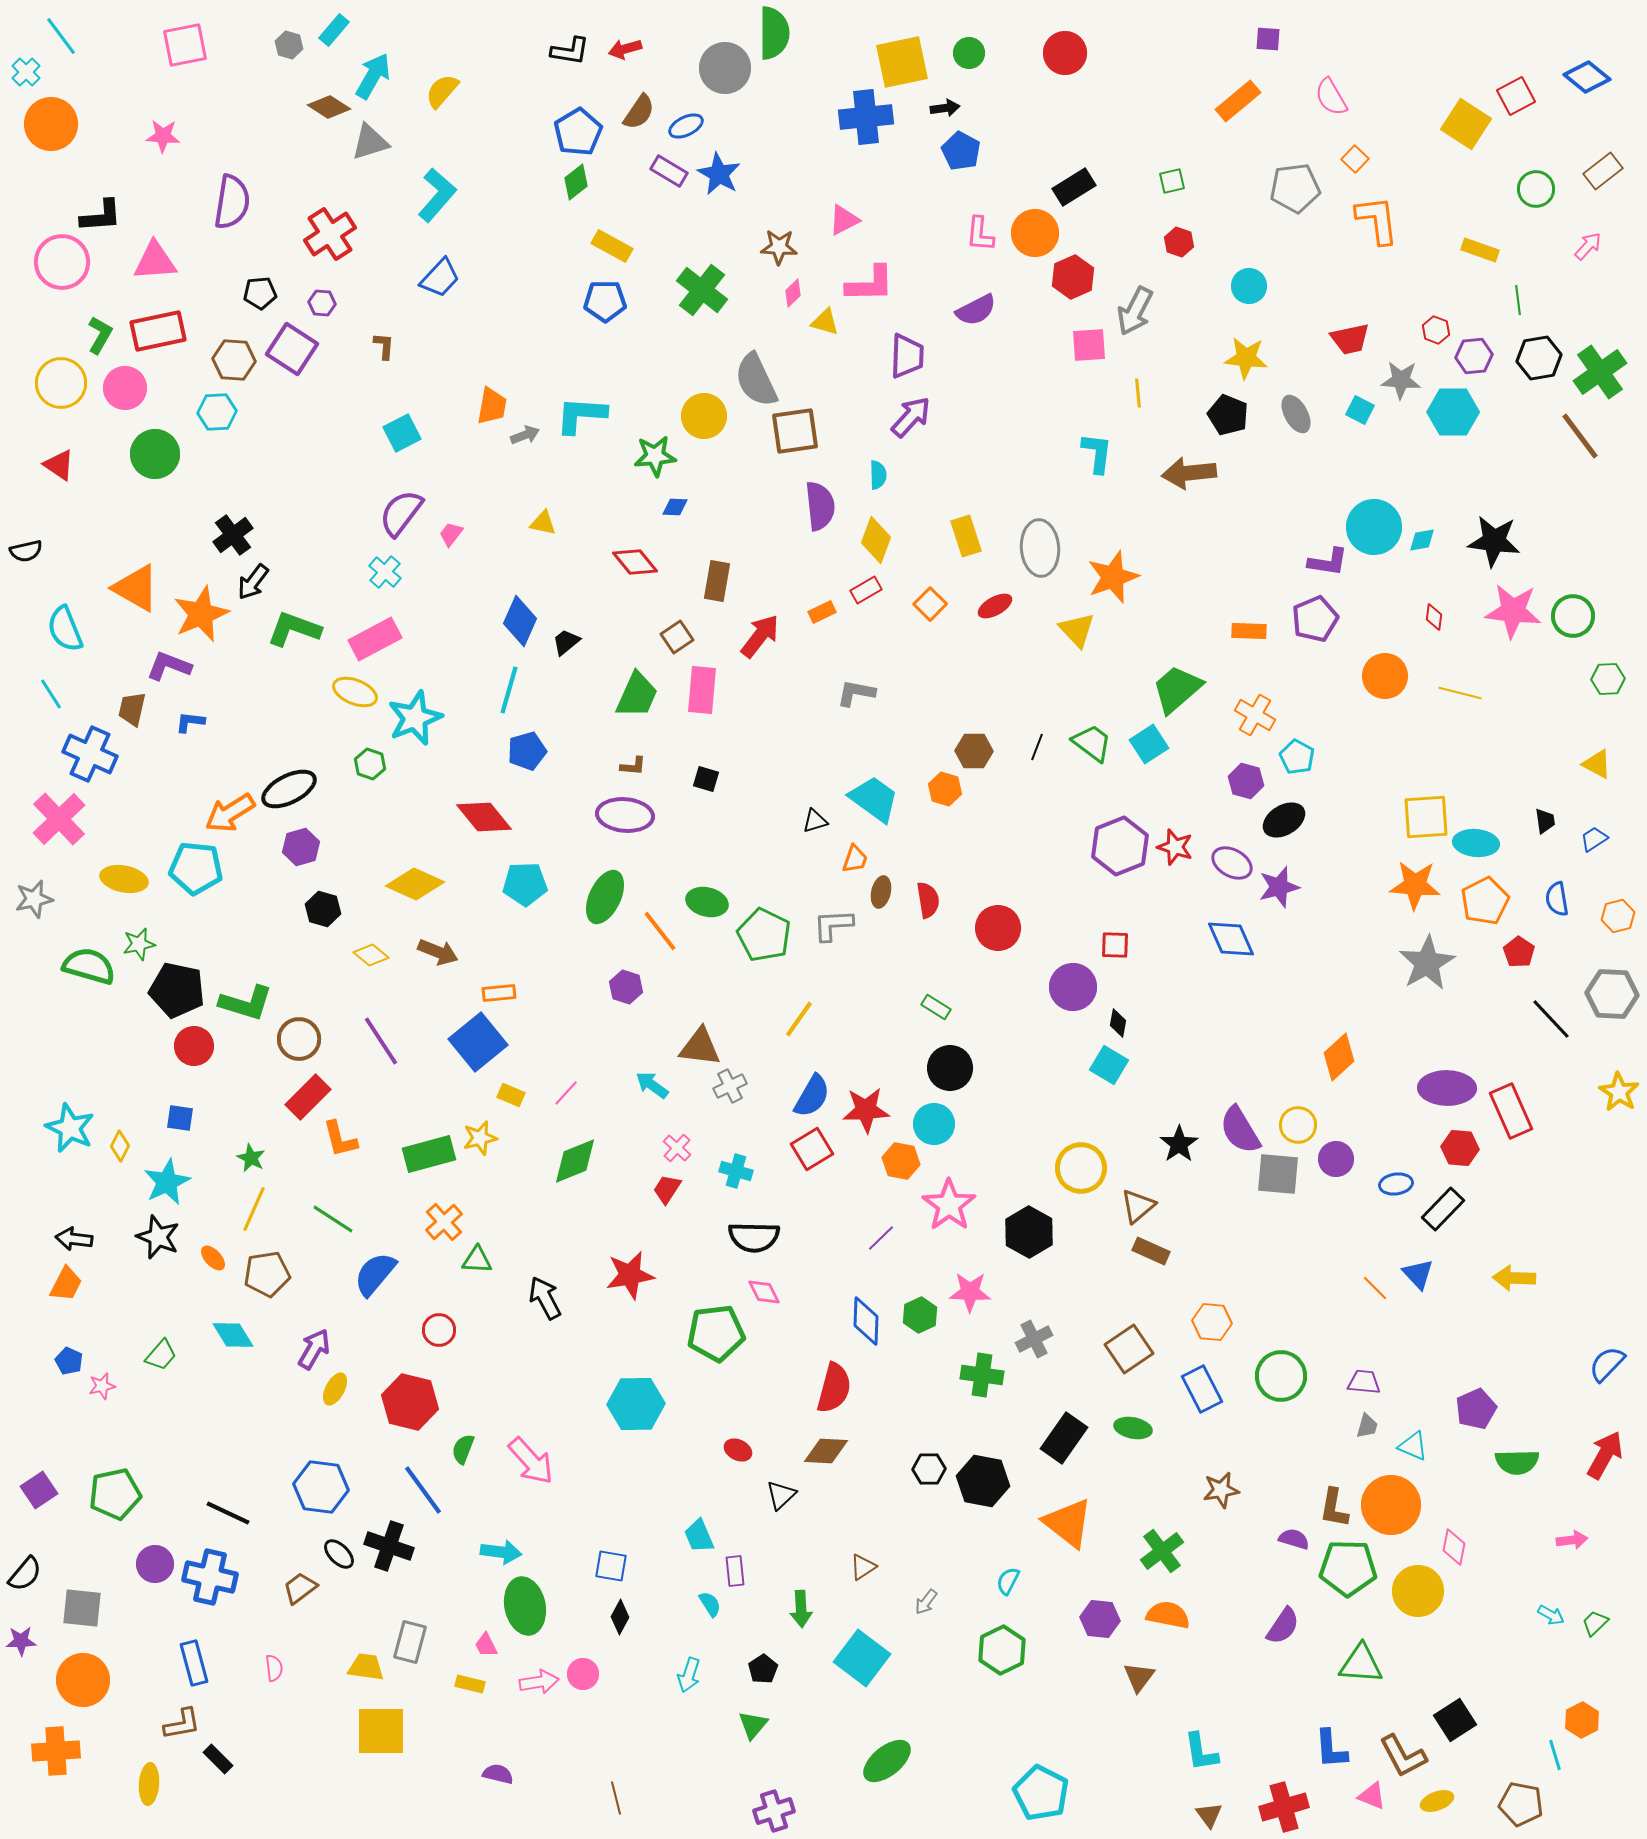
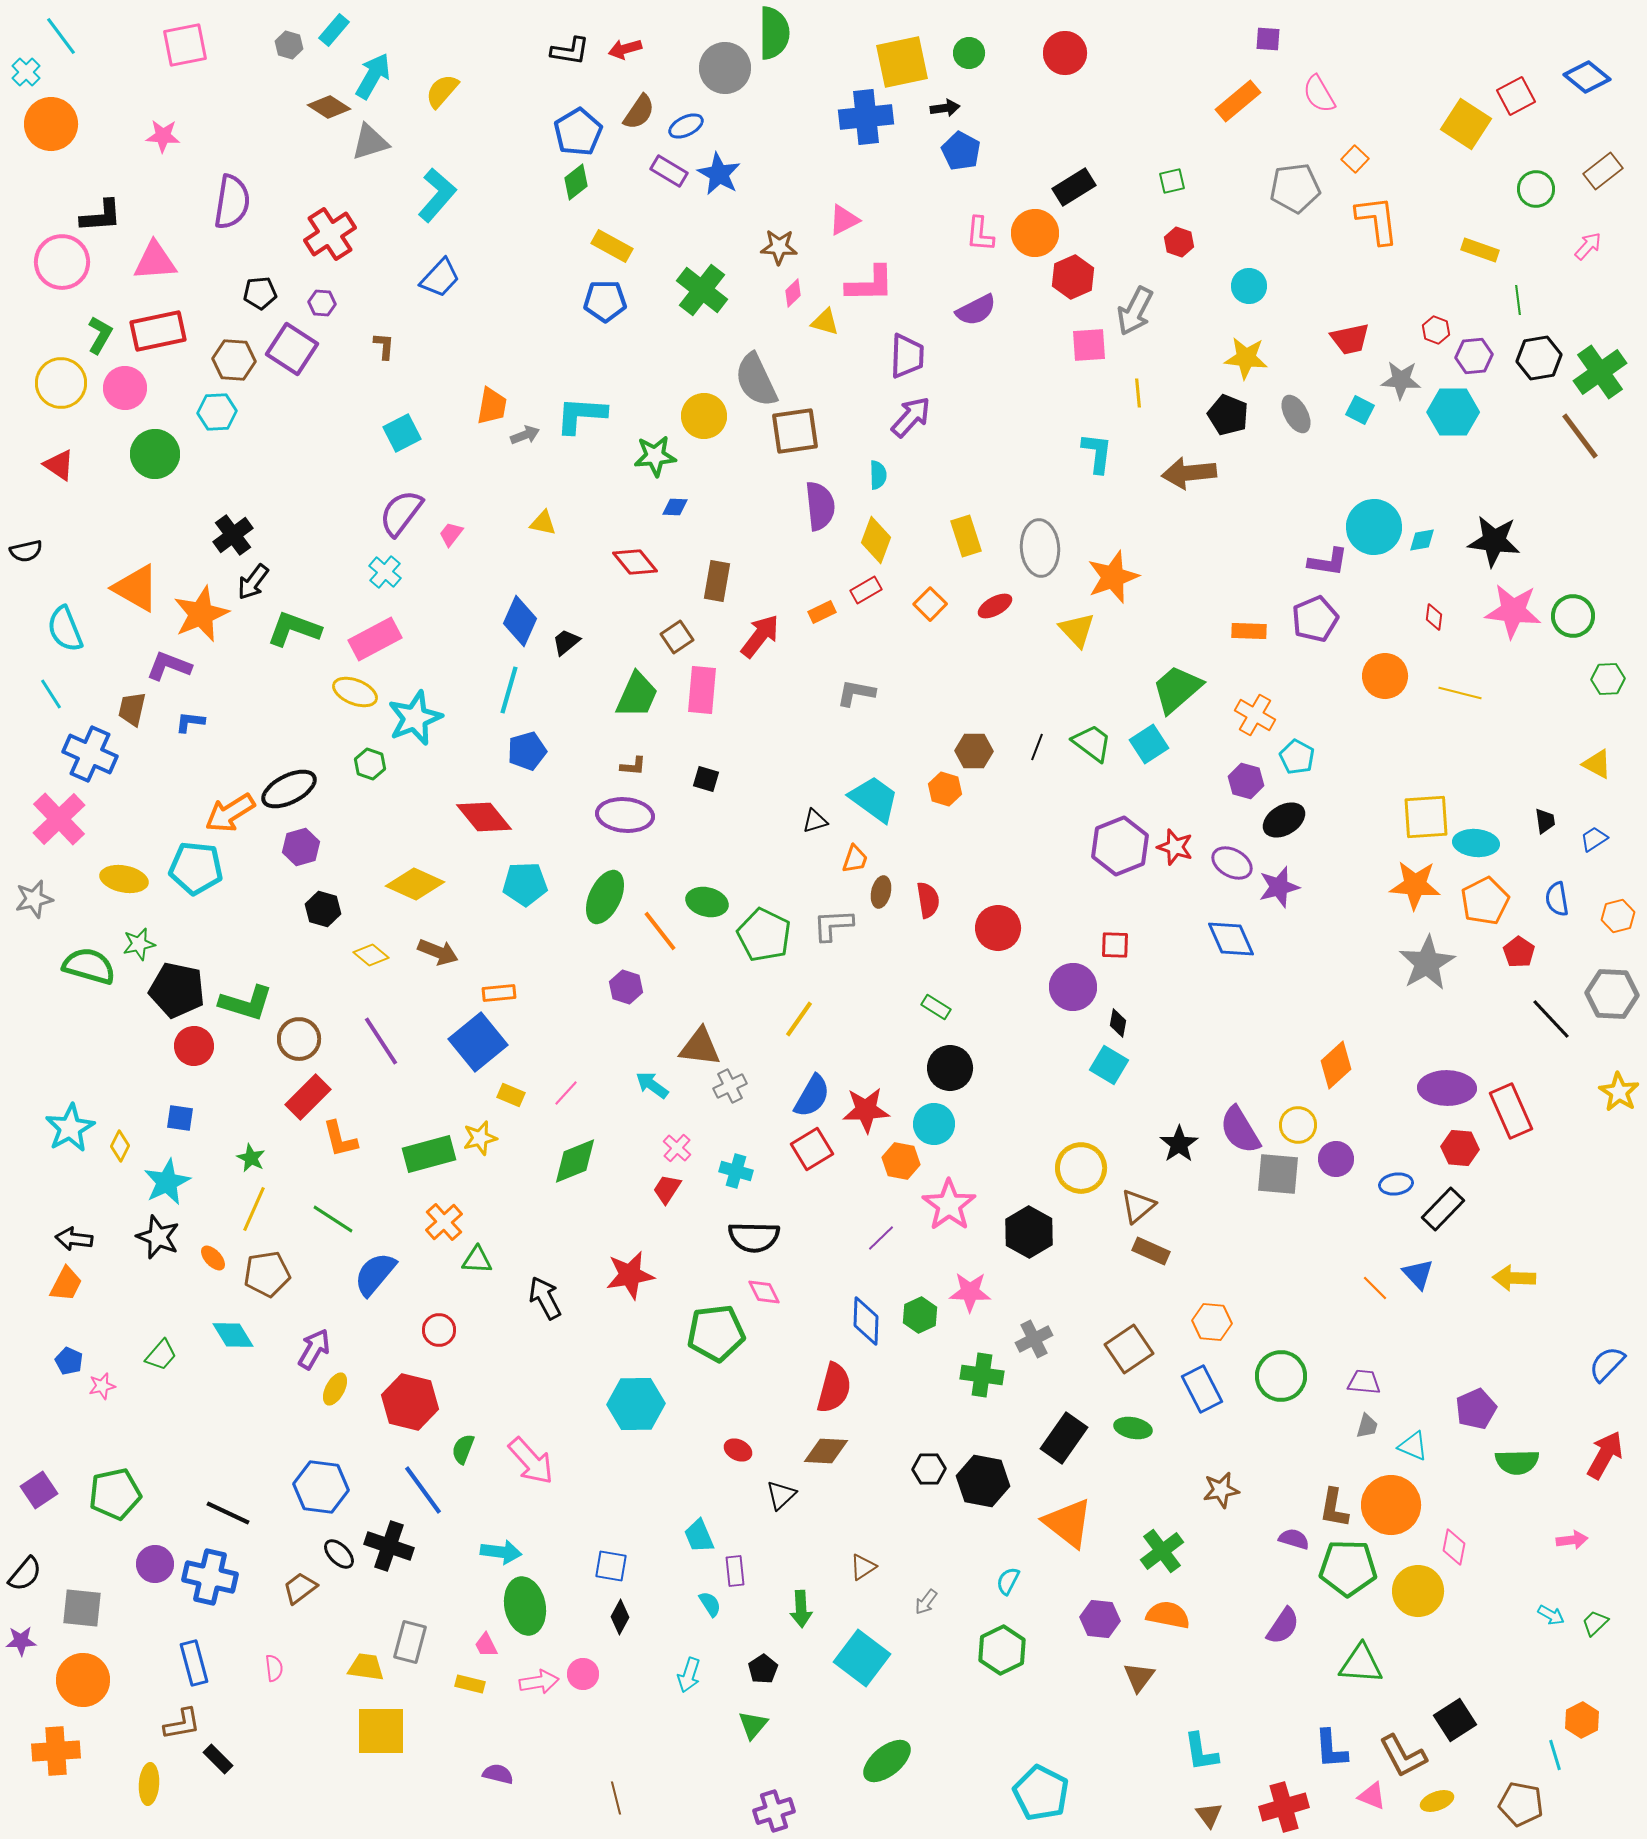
pink semicircle at (1331, 97): moved 12 px left, 3 px up
orange diamond at (1339, 1057): moved 3 px left, 8 px down
cyan star at (70, 1128): rotated 18 degrees clockwise
